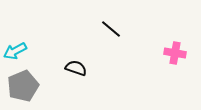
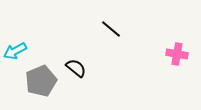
pink cross: moved 2 px right, 1 px down
black semicircle: rotated 20 degrees clockwise
gray pentagon: moved 18 px right, 5 px up
